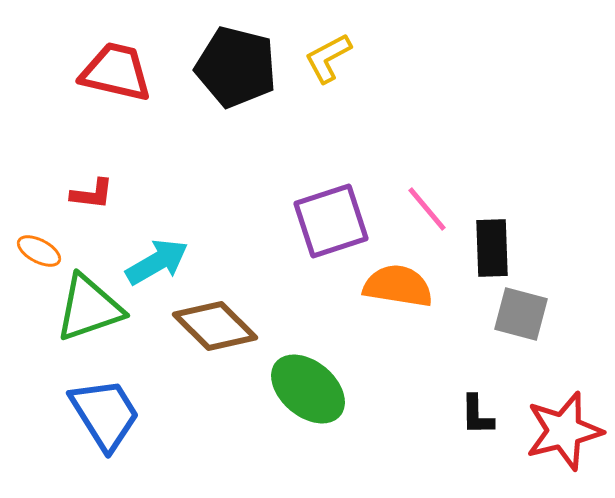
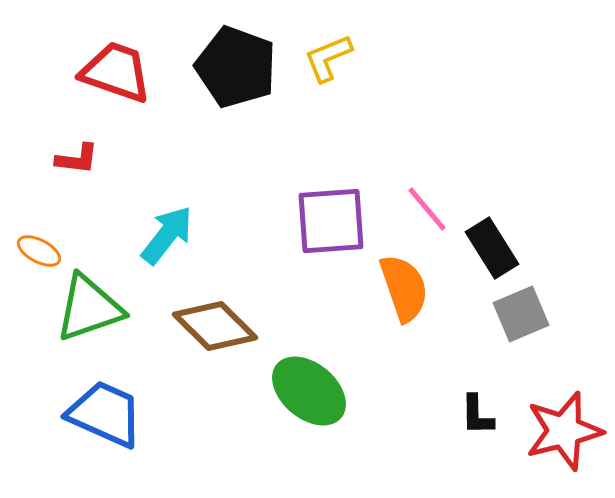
yellow L-shape: rotated 6 degrees clockwise
black pentagon: rotated 6 degrees clockwise
red trapezoid: rotated 6 degrees clockwise
red L-shape: moved 15 px left, 35 px up
purple square: rotated 14 degrees clockwise
black rectangle: rotated 30 degrees counterclockwise
cyan arrow: moved 10 px right, 27 px up; rotated 22 degrees counterclockwise
orange semicircle: moved 6 px right, 2 px down; rotated 62 degrees clockwise
gray square: rotated 38 degrees counterclockwise
green ellipse: moved 1 px right, 2 px down
blue trapezoid: rotated 34 degrees counterclockwise
